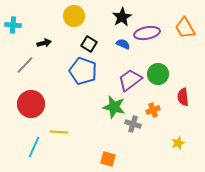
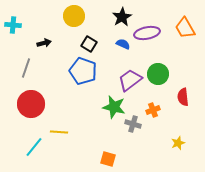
gray line: moved 1 px right, 3 px down; rotated 24 degrees counterclockwise
cyan line: rotated 15 degrees clockwise
